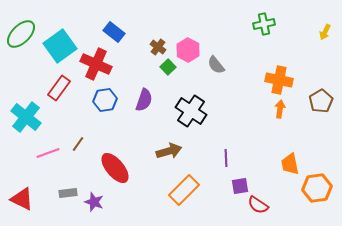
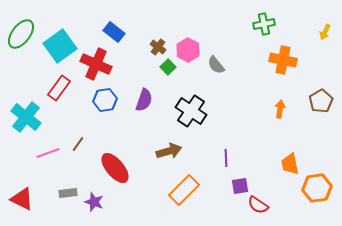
green ellipse: rotated 8 degrees counterclockwise
orange cross: moved 4 px right, 20 px up
